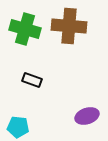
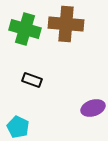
brown cross: moved 3 px left, 2 px up
purple ellipse: moved 6 px right, 8 px up
cyan pentagon: rotated 20 degrees clockwise
